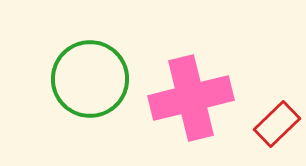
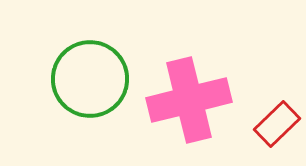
pink cross: moved 2 px left, 2 px down
